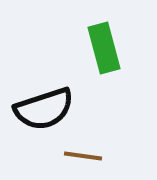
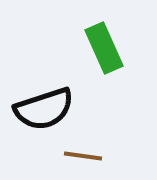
green rectangle: rotated 9 degrees counterclockwise
